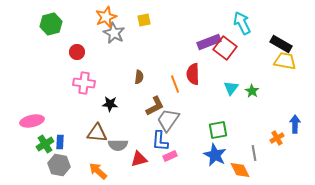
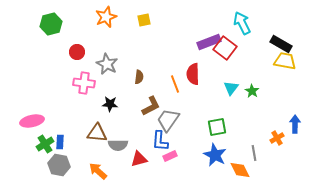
gray star: moved 7 px left, 31 px down
brown L-shape: moved 4 px left
green square: moved 1 px left, 3 px up
